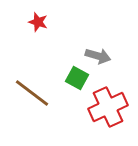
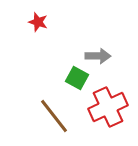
gray arrow: rotated 15 degrees counterclockwise
brown line: moved 22 px right, 23 px down; rotated 15 degrees clockwise
